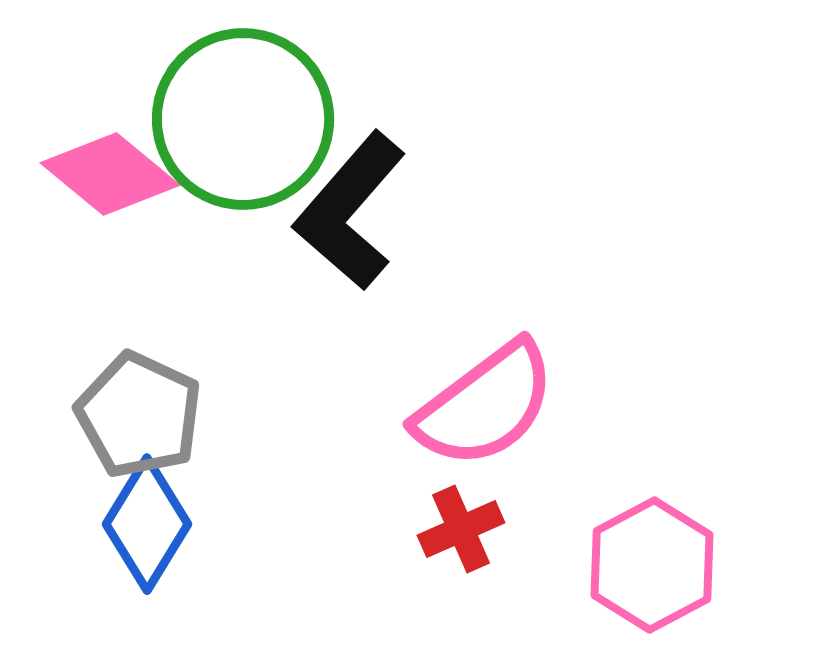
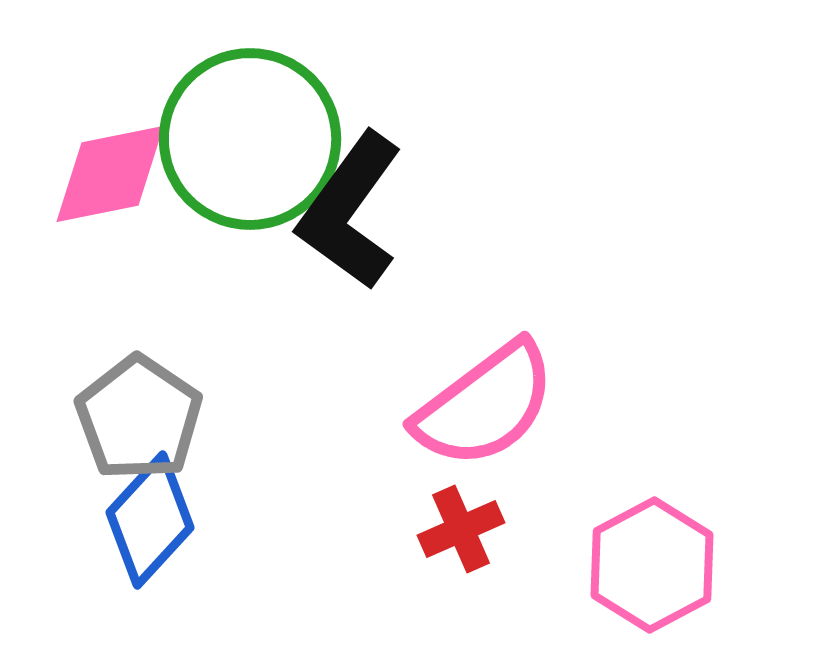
green circle: moved 7 px right, 20 px down
pink diamond: rotated 51 degrees counterclockwise
black L-shape: rotated 5 degrees counterclockwise
gray pentagon: moved 3 px down; rotated 9 degrees clockwise
blue diamond: moved 3 px right, 4 px up; rotated 11 degrees clockwise
